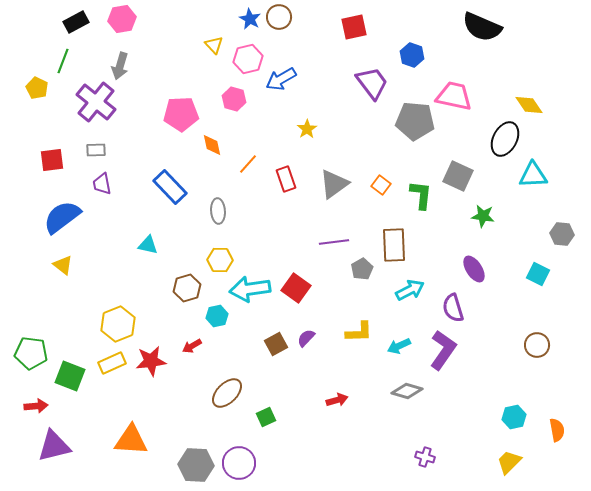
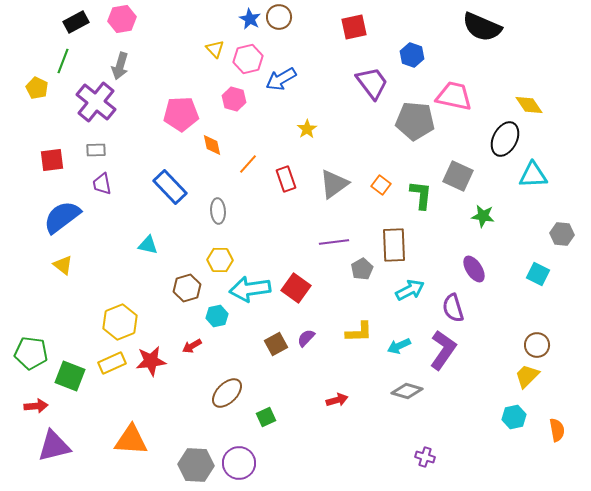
yellow triangle at (214, 45): moved 1 px right, 4 px down
yellow hexagon at (118, 324): moved 2 px right, 2 px up
yellow trapezoid at (509, 462): moved 18 px right, 86 px up
